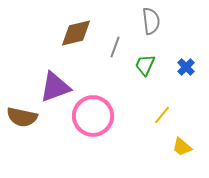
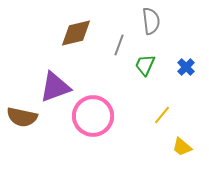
gray line: moved 4 px right, 2 px up
